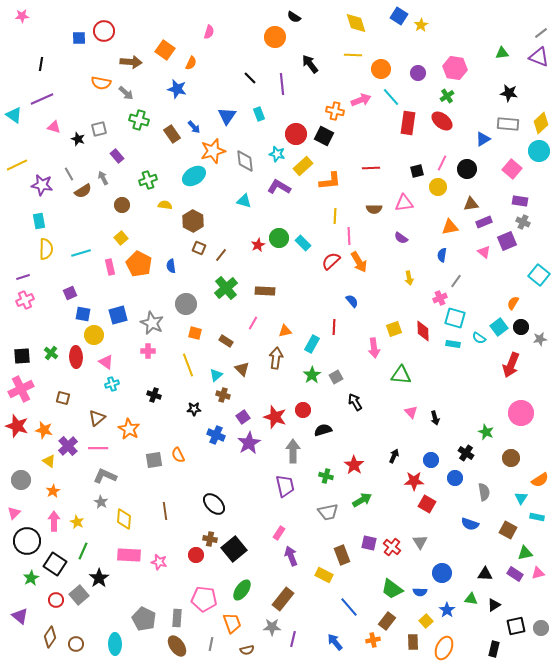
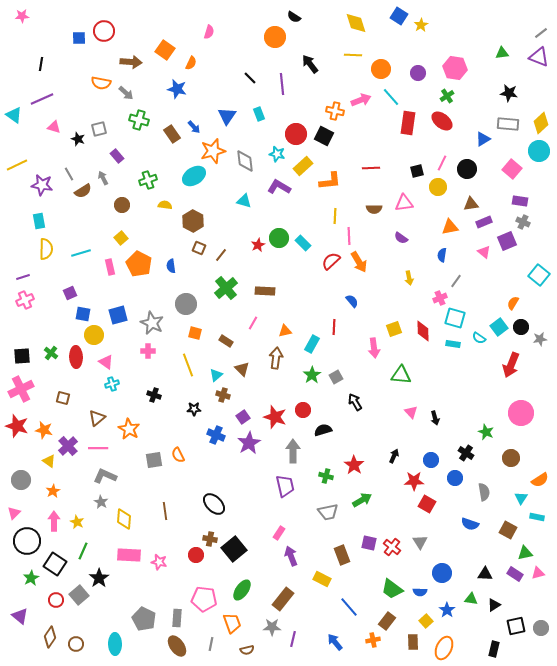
yellow rectangle at (324, 575): moved 2 px left, 4 px down
